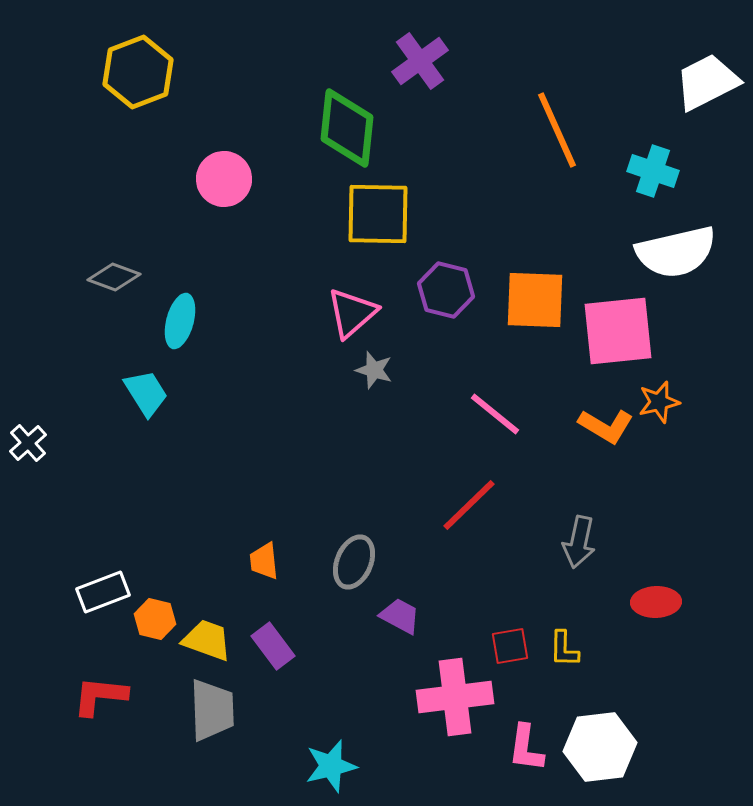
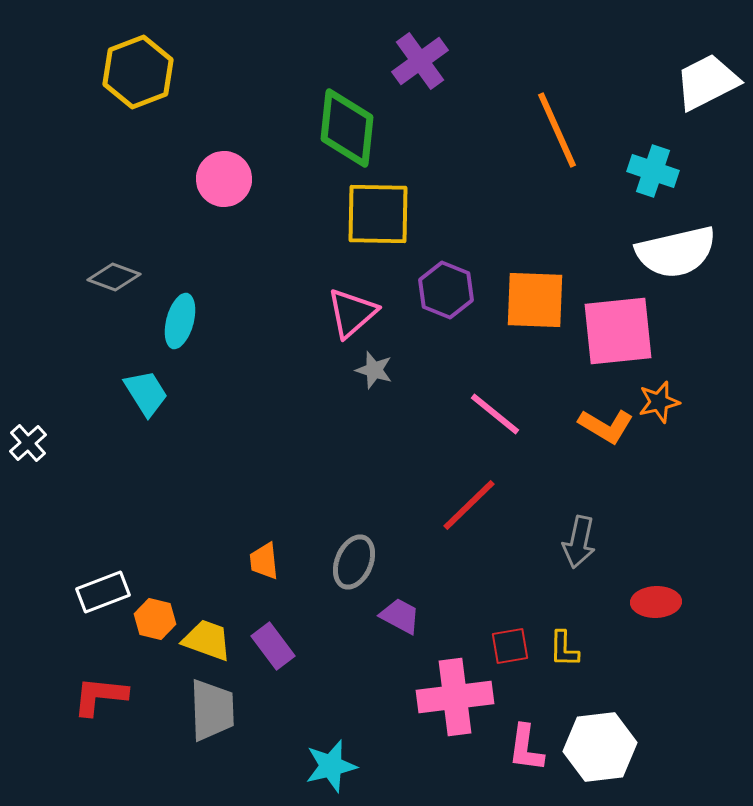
purple hexagon: rotated 8 degrees clockwise
